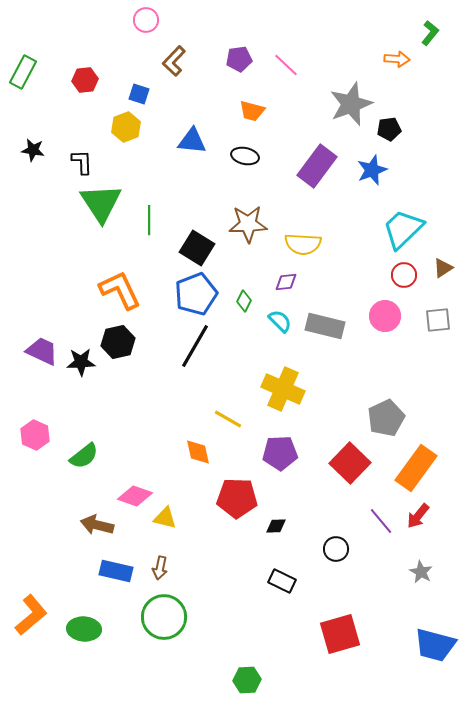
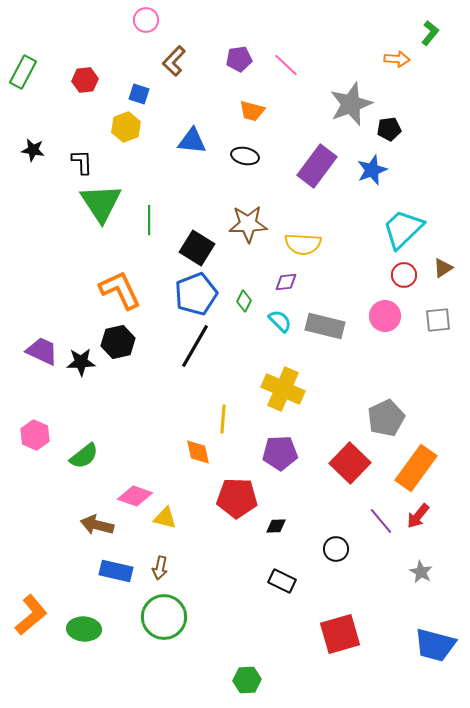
yellow line at (228, 419): moved 5 px left; rotated 64 degrees clockwise
